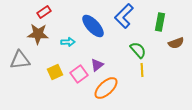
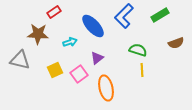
red rectangle: moved 10 px right
green rectangle: moved 7 px up; rotated 48 degrees clockwise
cyan arrow: moved 2 px right; rotated 16 degrees counterclockwise
green semicircle: rotated 30 degrees counterclockwise
gray triangle: rotated 20 degrees clockwise
purple triangle: moved 7 px up
yellow square: moved 2 px up
orange ellipse: rotated 60 degrees counterclockwise
